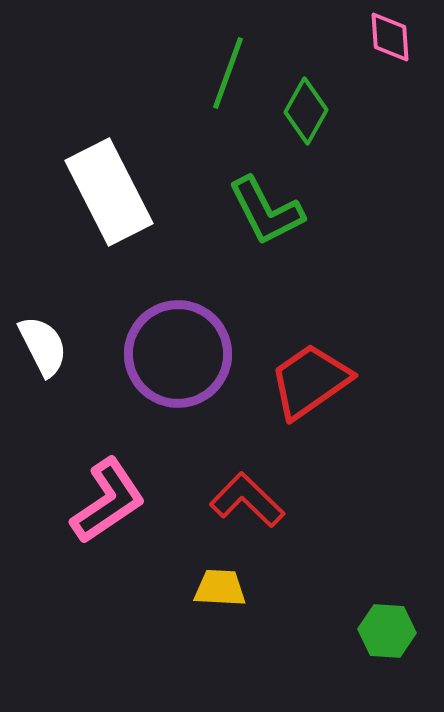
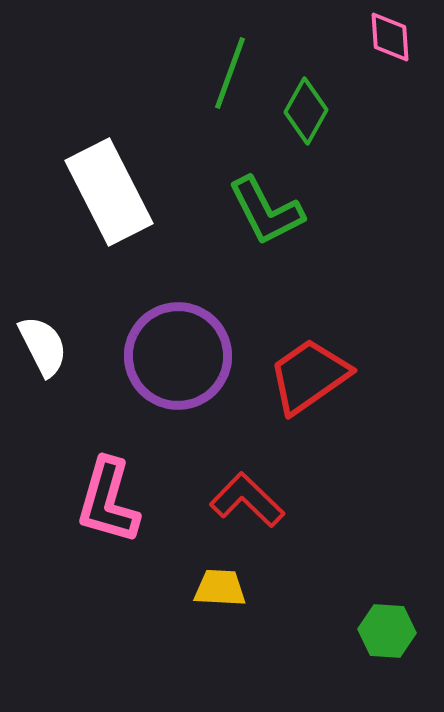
green line: moved 2 px right
purple circle: moved 2 px down
red trapezoid: moved 1 px left, 5 px up
pink L-shape: rotated 140 degrees clockwise
